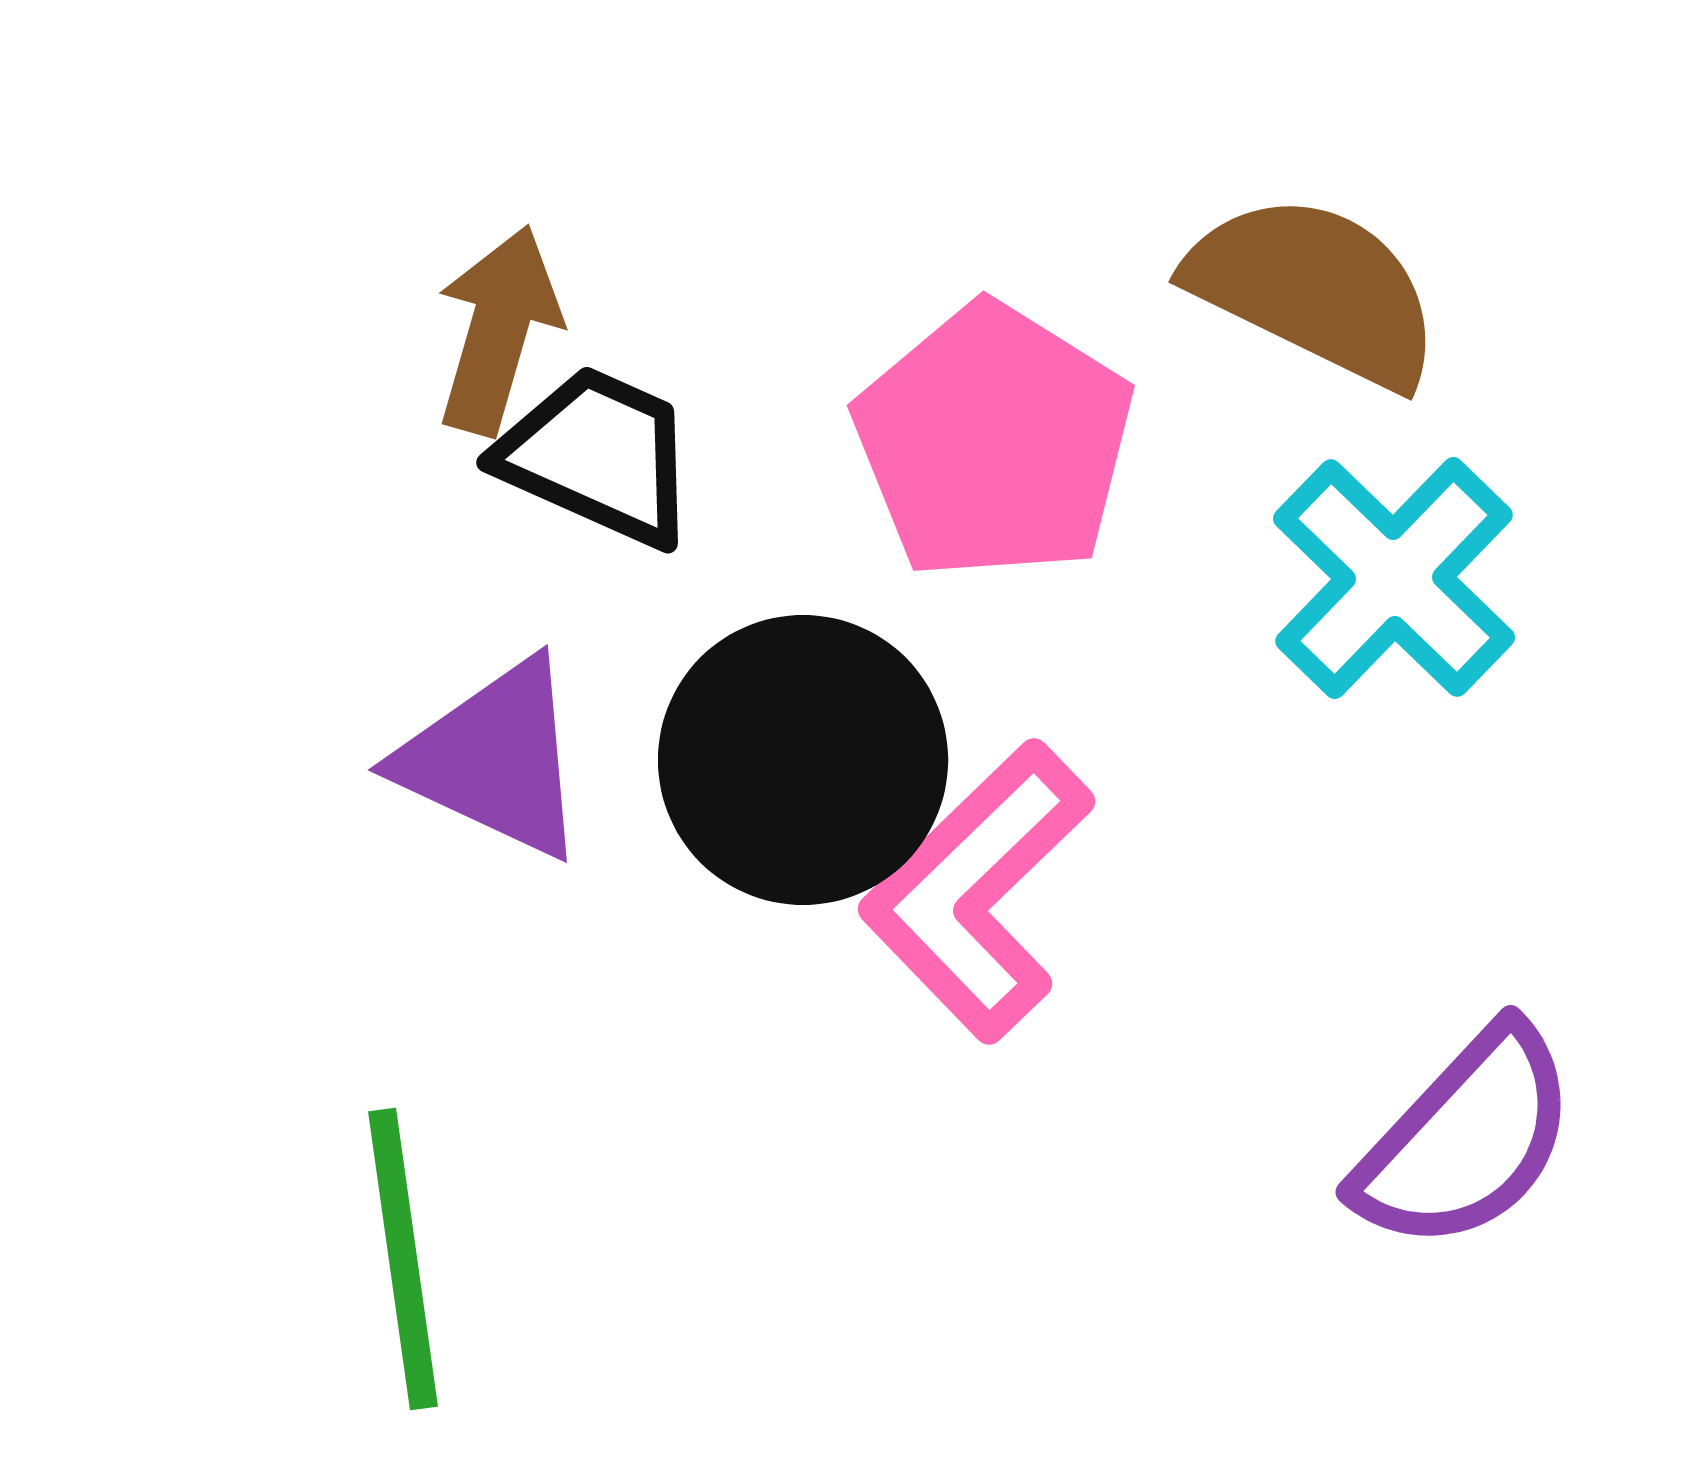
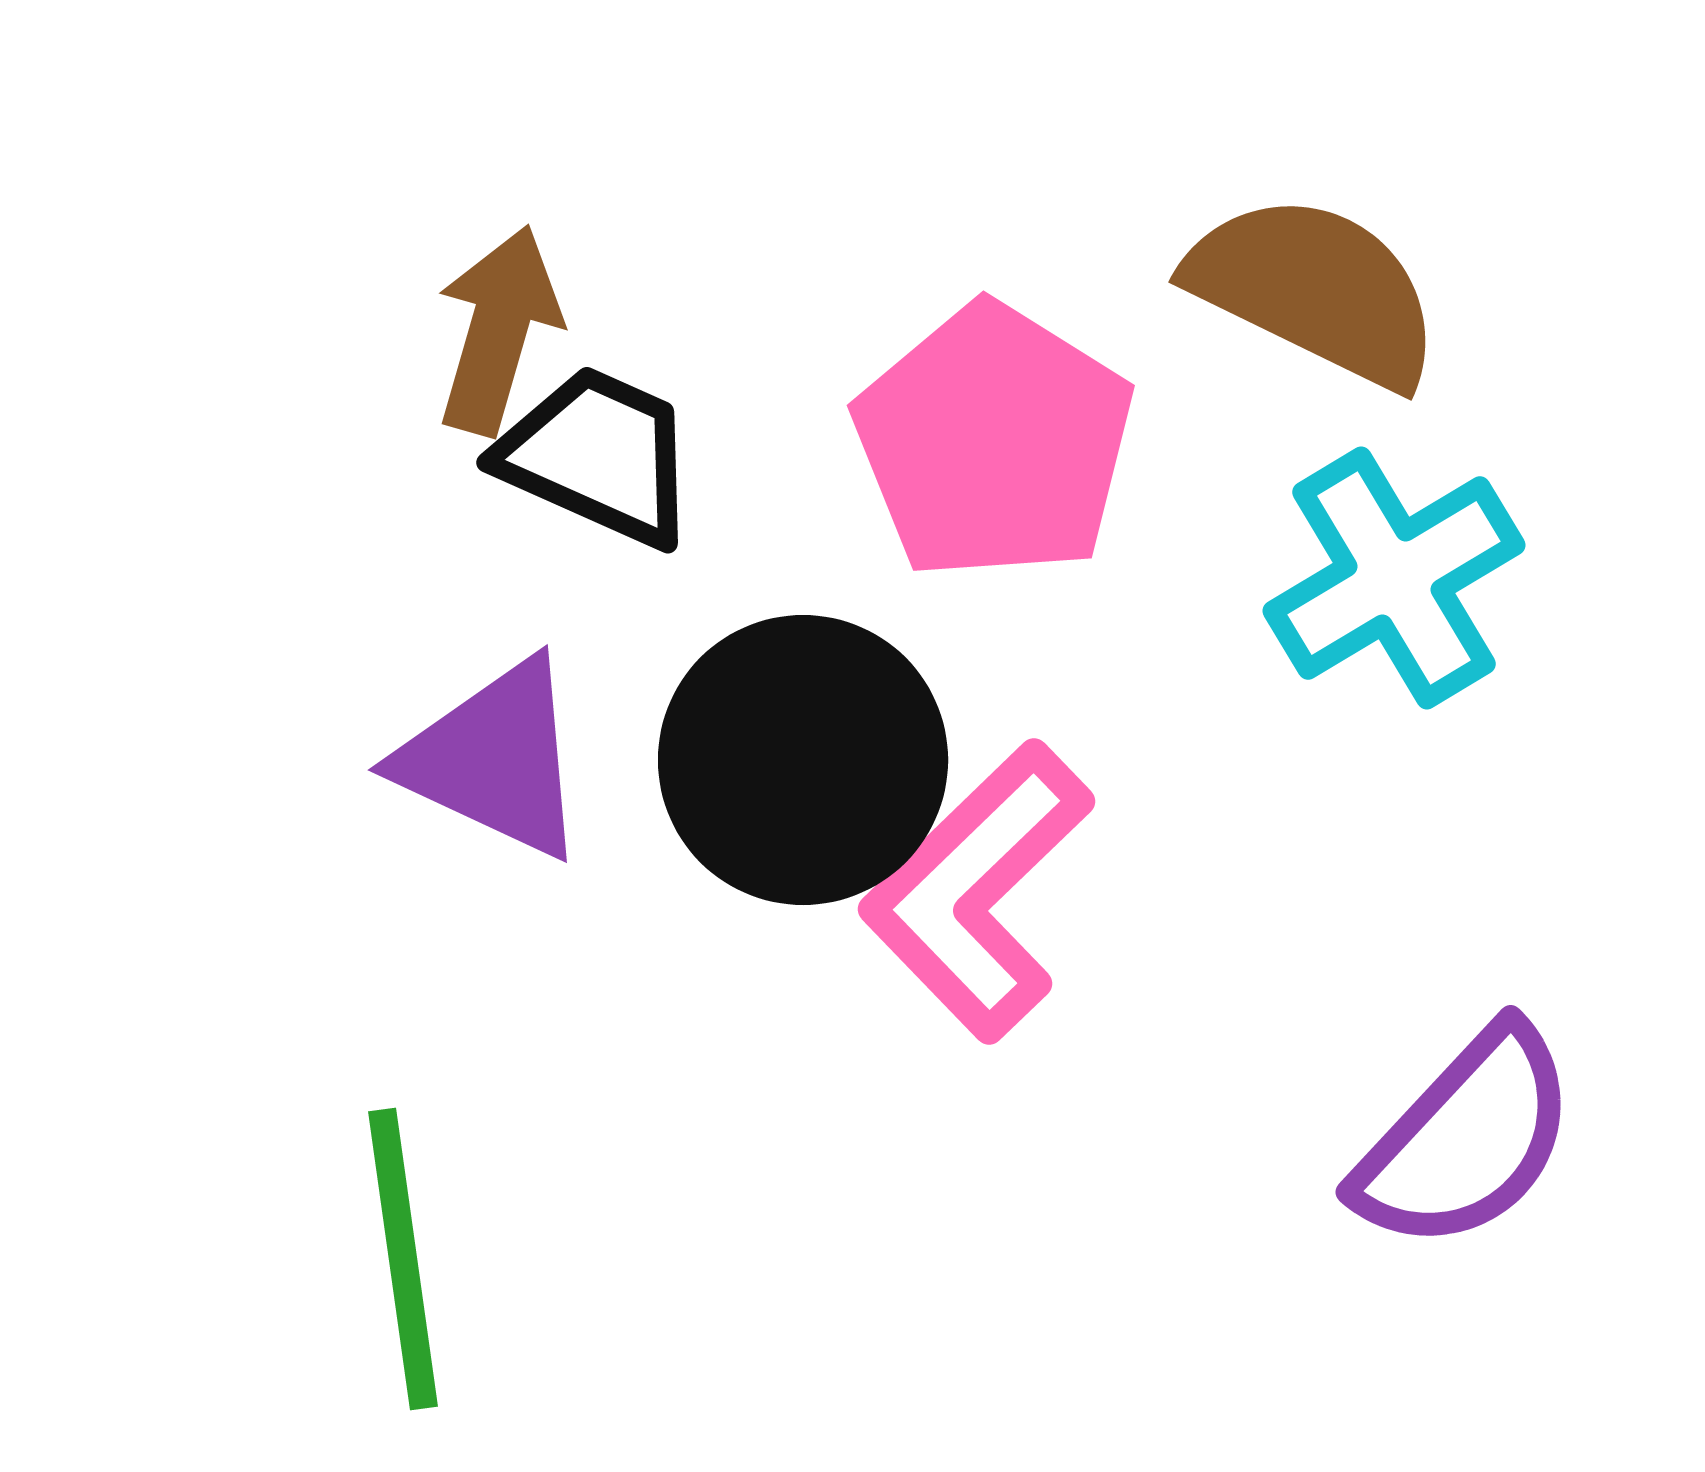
cyan cross: rotated 15 degrees clockwise
